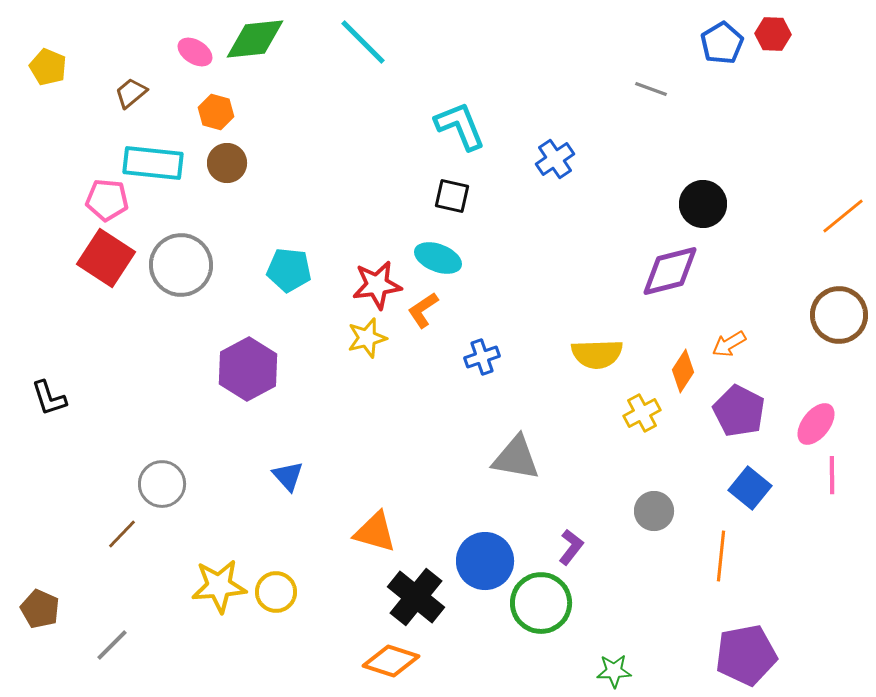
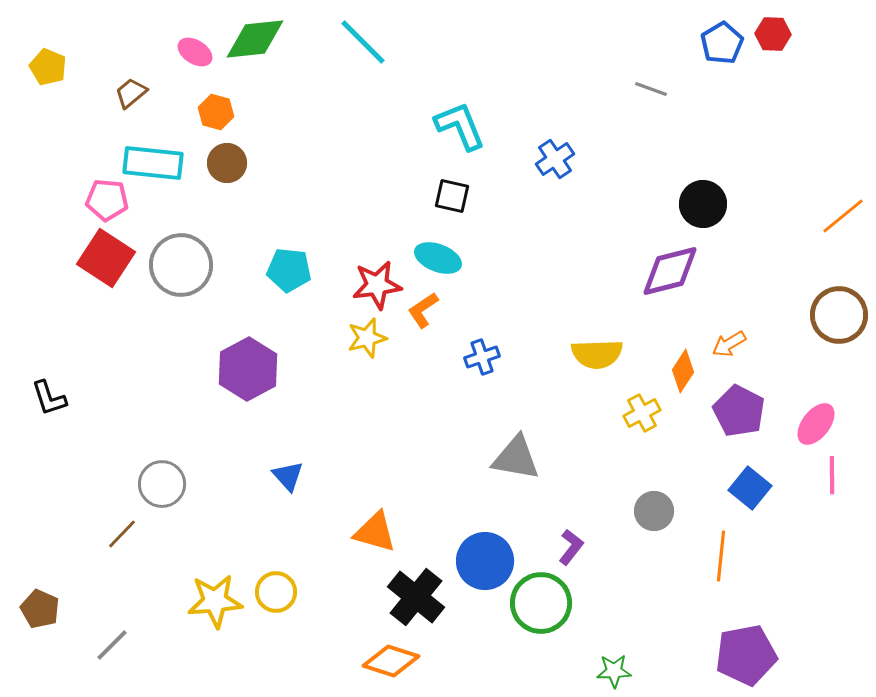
yellow star at (219, 586): moved 4 px left, 15 px down
